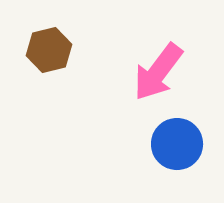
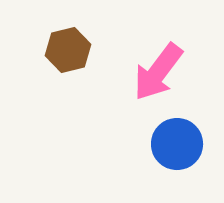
brown hexagon: moved 19 px right
